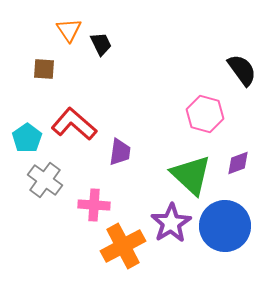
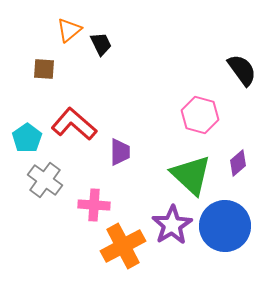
orange triangle: rotated 24 degrees clockwise
pink hexagon: moved 5 px left, 1 px down
purple trapezoid: rotated 8 degrees counterclockwise
purple diamond: rotated 20 degrees counterclockwise
purple star: moved 1 px right, 2 px down
